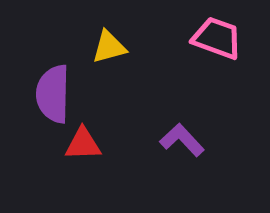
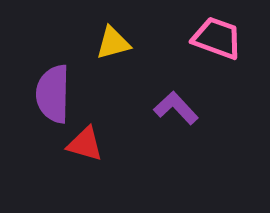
yellow triangle: moved 4 px right, 4 px up
purple L-shape: moved 6 px left, 32 px up
red triangle: moved 2 px right; rotated 18 degrees clockwise
